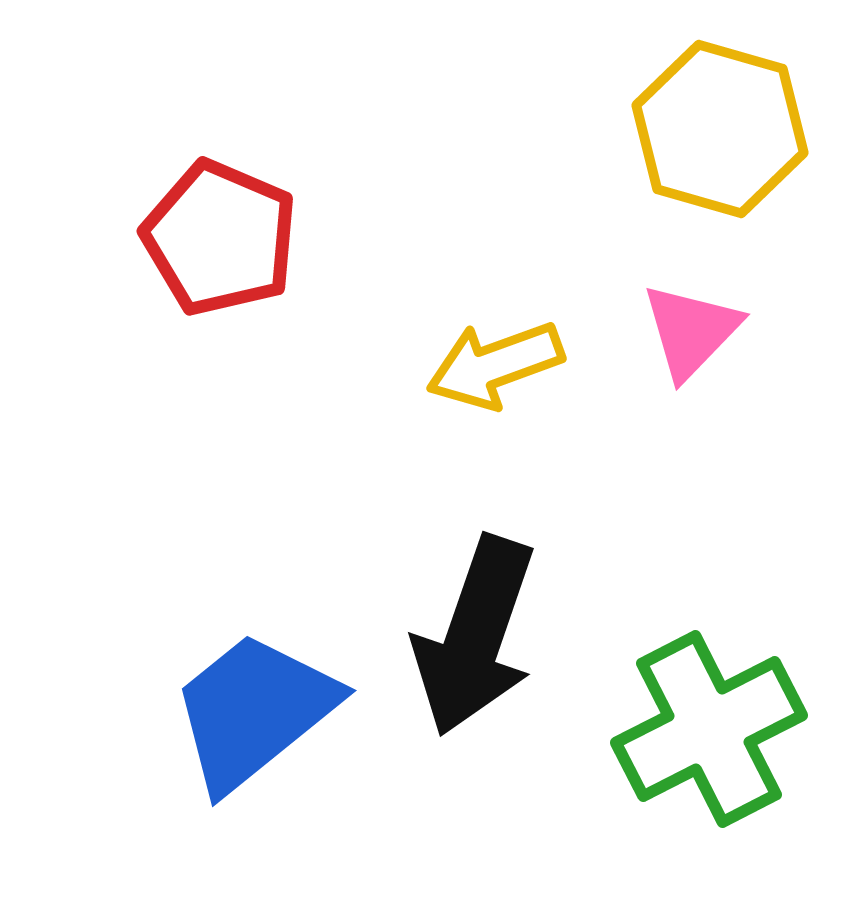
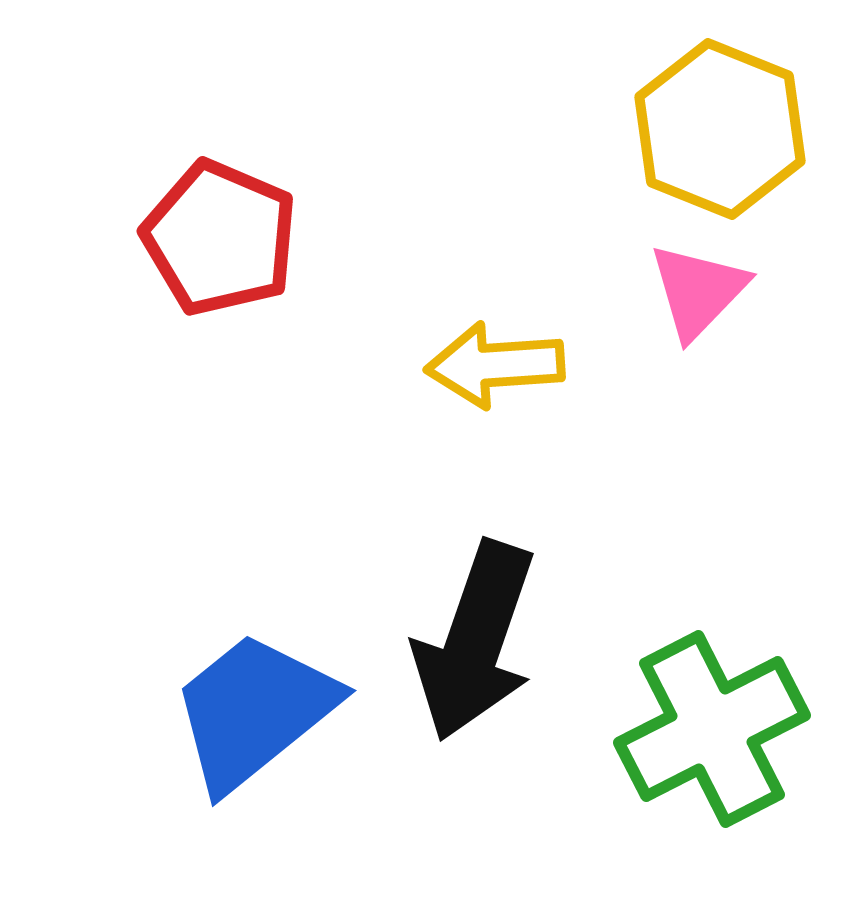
yellow hexagon: rotated 6 degrees clockwise
pink triangle: moved 7 px right, 40 px up
yellow arrow: rotated 16 degrees clockwise
black arrow: moved 5 px down
green cross: moved 3 px right
